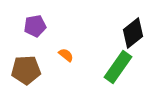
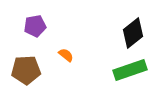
green rectangle: moved 12 px right, 3 px down; rotated 36 degrees clockwise
